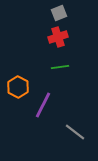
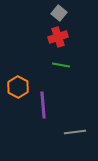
gray square: rotated 28 degrees counterclockwise
green line: moved 1 px right, 2 px up; rotated 18 degrees clockwise
purple line: rotated 32 degrees counterclockwise
gray line: rotated 45 degrees counterclockwise
